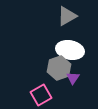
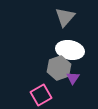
gray triangle: moved 2 px left, 1 px down; rotated 20 degrees counterclockwise
